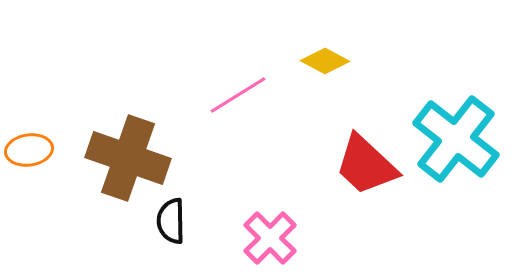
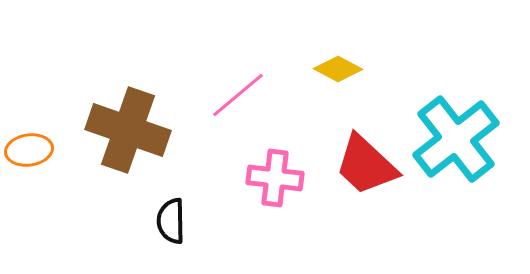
yellow diamond: moved 13 px right, 8 px down
pink line: rotated 8 degrees counterclockwise
cyan cross: rotated 14 degrees clockwise
brown cross: moved 28 px up
pink cross: moved 5 px right, 60 px up; rotated 38 degrees counterclockwise
